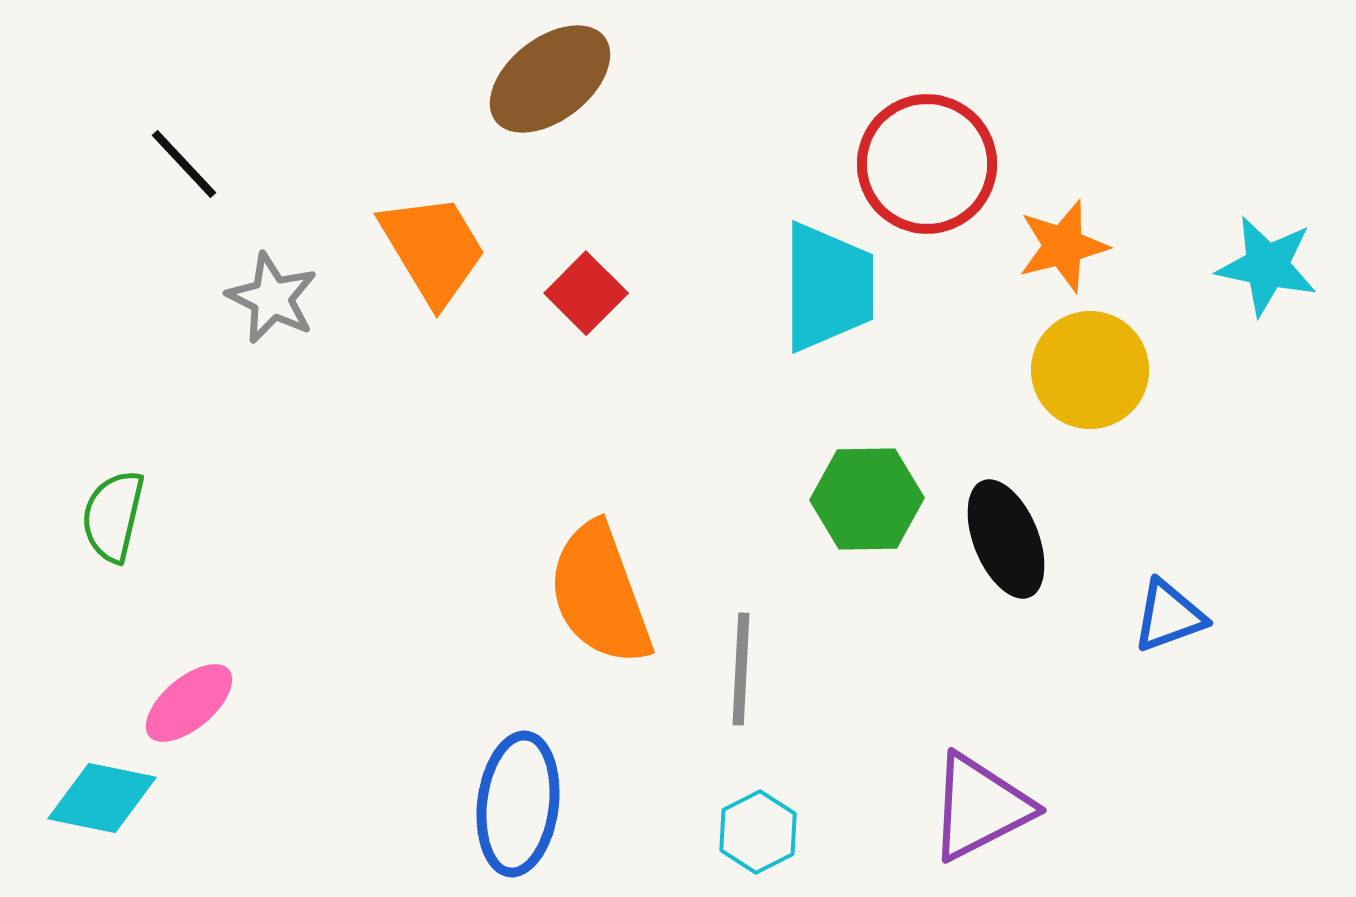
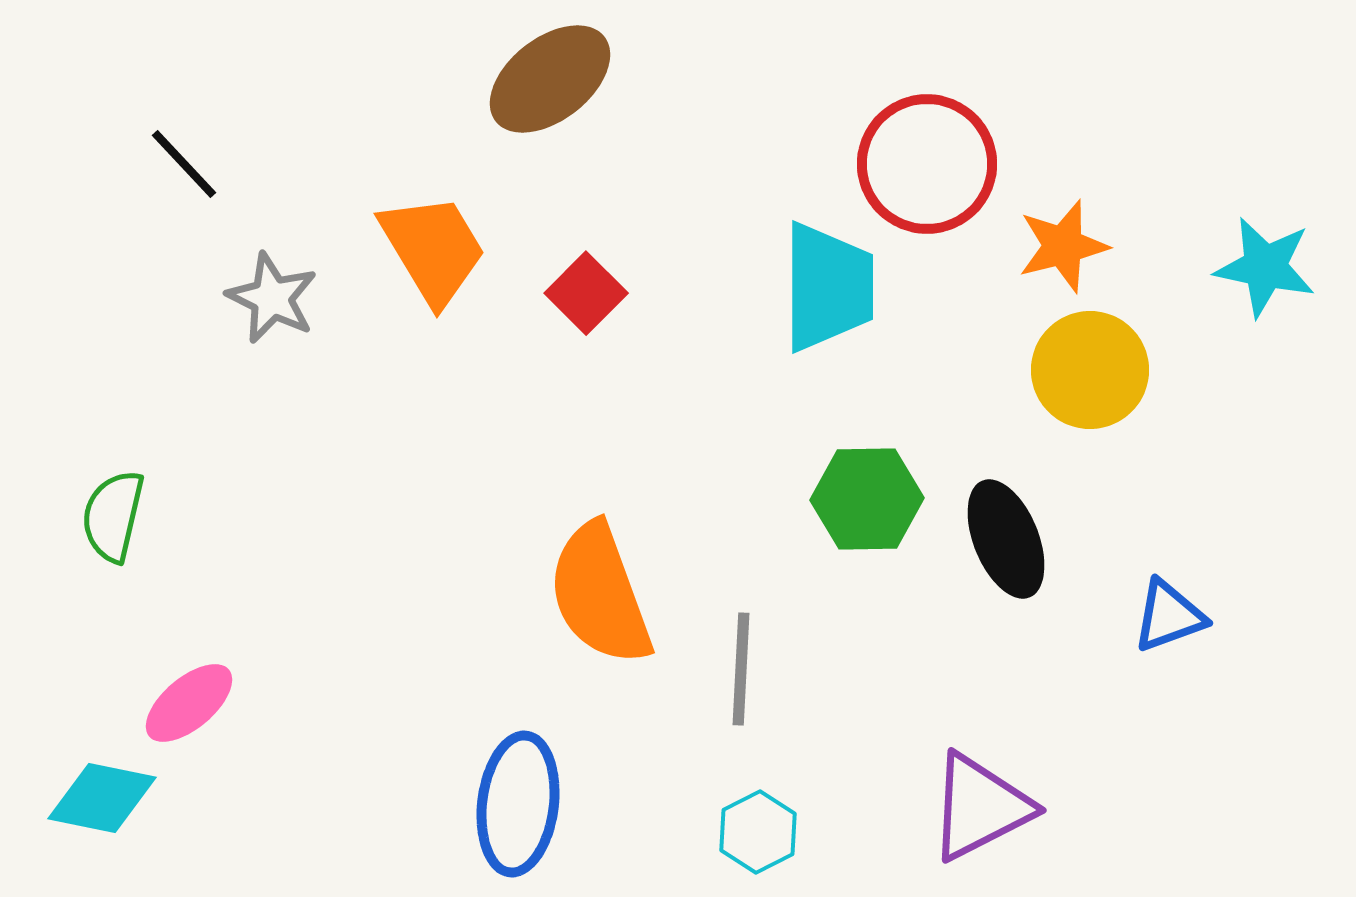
cyan star: moved 2 px left, 1 px down
